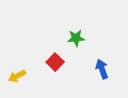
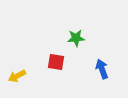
red square: moved 1 px right; rotated 36 degrees counterclockwise
